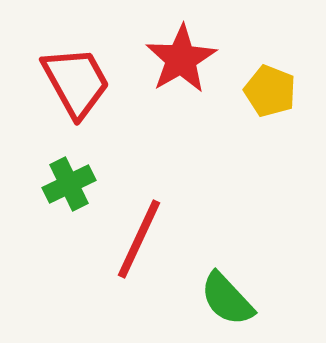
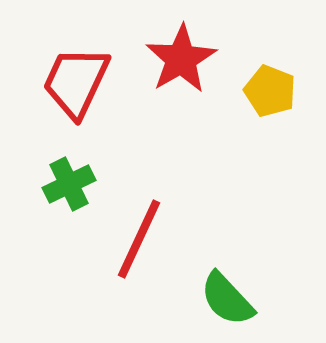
red trapezoid: rotated 126 degrees counterclockwise
